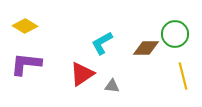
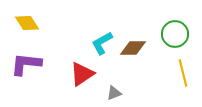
yellow diamond: moved 2 px right, 3 px up; rotated 25 degrees clockwise
brown diamond: moved 13 px left
yellow line: moved 3 px up
gray triangle: moved 2 px right, 7 px down; rotated 28 degrees counterclockwise
